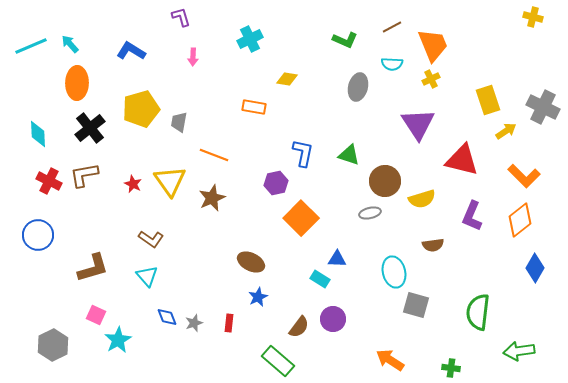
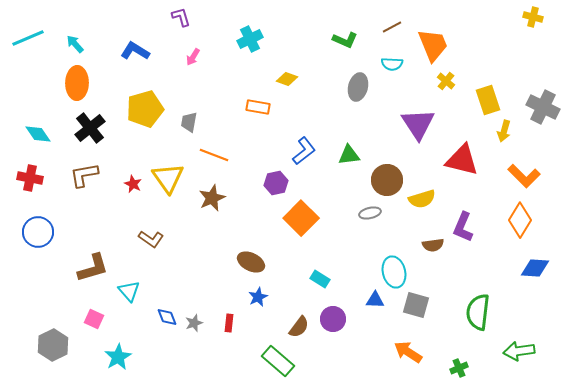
cyan arrow at (70, 44): moved 5 px right
cyan line at (31, 46): moved 3 px left, 8 px up
blue L-shape at (131, 51): moved 4 px right
pink arrow at (193, 57): rotated 30 degrees clockwise
yellow diamond at (287, 79): rotated 10 degrees clockwise
yellow cross at (431, 79): moved 15 px right, 2 px down; rotated 24 degrees counterclockwise
orange rectangle at (254, 107): moved 4 px right
yellow pentagon at (141, 109): moved 4 px right
gray trapezoid at (179, 122): moved 10 px right
yellow arrow at (506, 131): moved 2 px left; rotated 140 degrees clockwise
cyan diamond at (38, 134): rotated 32 degrees counterclockwise
blue L-shape at (303, 153): moved 1 px right, 2 px up; rotated 40 degrees clockwise
green triangle at (349, 155): rotated 25 degrees counterclockwise
red cross at (49, 181): moved 19 px left, 3 px up; rotated 15 degrees counterclockwise
yellow triangle at (170, 181): moved 2 px left, 3 px up
brown circle at (385, 181): moved 2 px right, 1 px up
purple L-shape at (472, 216): moved 9 px left, 11 px down
orange diamond at (520, 220): rotated 20 degrees counterclockwise
blue circle at (38, 235): moved 3 px up
blue triangle at (337, 259): moved 38 px right, 41 px down
blue diamond at (535, 268): rotated 64 degrees clockwise
cyan triangle at (147, 276): moved 18 px left, 15 px down
pink square at (96, 315): moved 2 px left, 4 px down
cyan star at (118, 340): moved 17 px down
orange arrow at (390, 360): moved 18 px right, 8 px up
green cross at (451, 368): moved 8 px right; rotated 30 degrees counterclockwise
